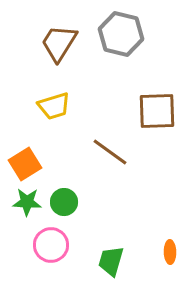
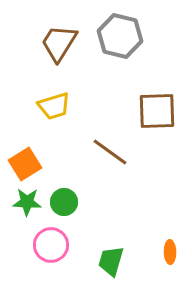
gray hexagon: moved 1 px left, 2 px down
